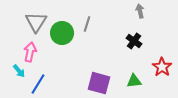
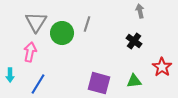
cyan arrow: moved 9 px left, 4 px down; rotated 40 degrees clockwise
